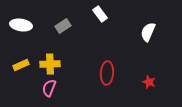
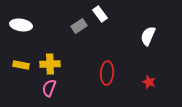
gray rectangle: moved 16 px right
white semicircle: moved 4 px down
yellow rectangle: rotated 35 degrees clockwise
